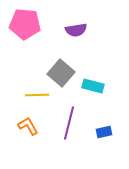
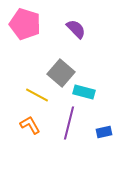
pink pentagon: rotated 12 degrees clockwise
purple semicircle: moved 1 px up; rotated 125 degrees counterclockwise
cyan rectangle: moved 9 px left, 6 px down
yellow line: rotated 30 degrees clockwise
orange L-shape: moved 2 px right, 1 px up
